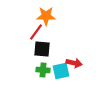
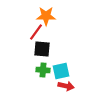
red arrow: moved 8 px left, 23 px down
